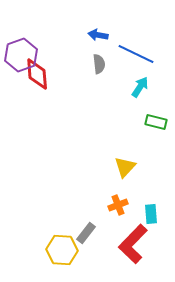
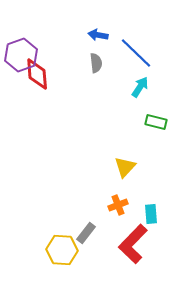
blue line: moved 1 px up; rotated 18 degrees clockwise
gray semicircle: moved 3 px left, 1 px up
